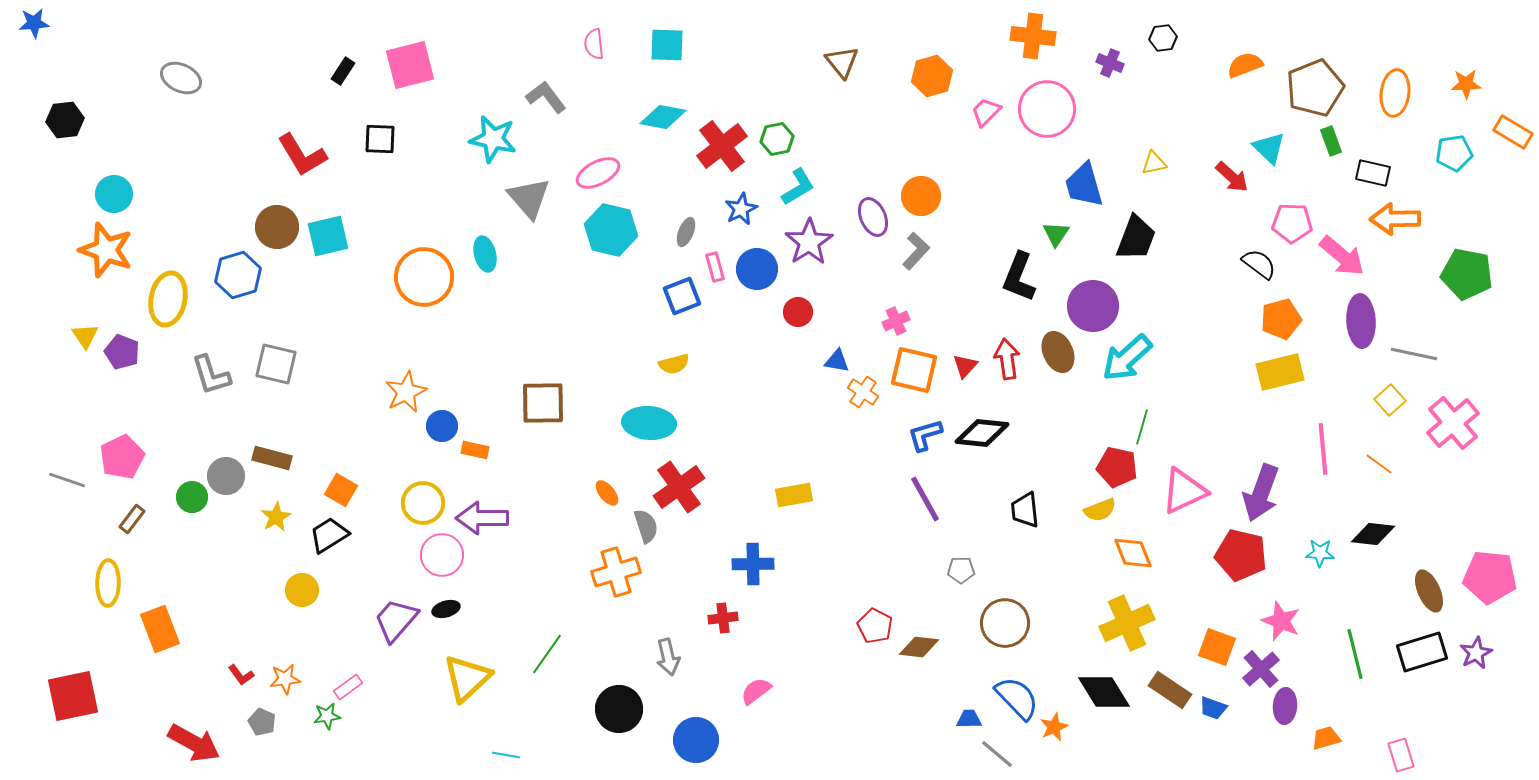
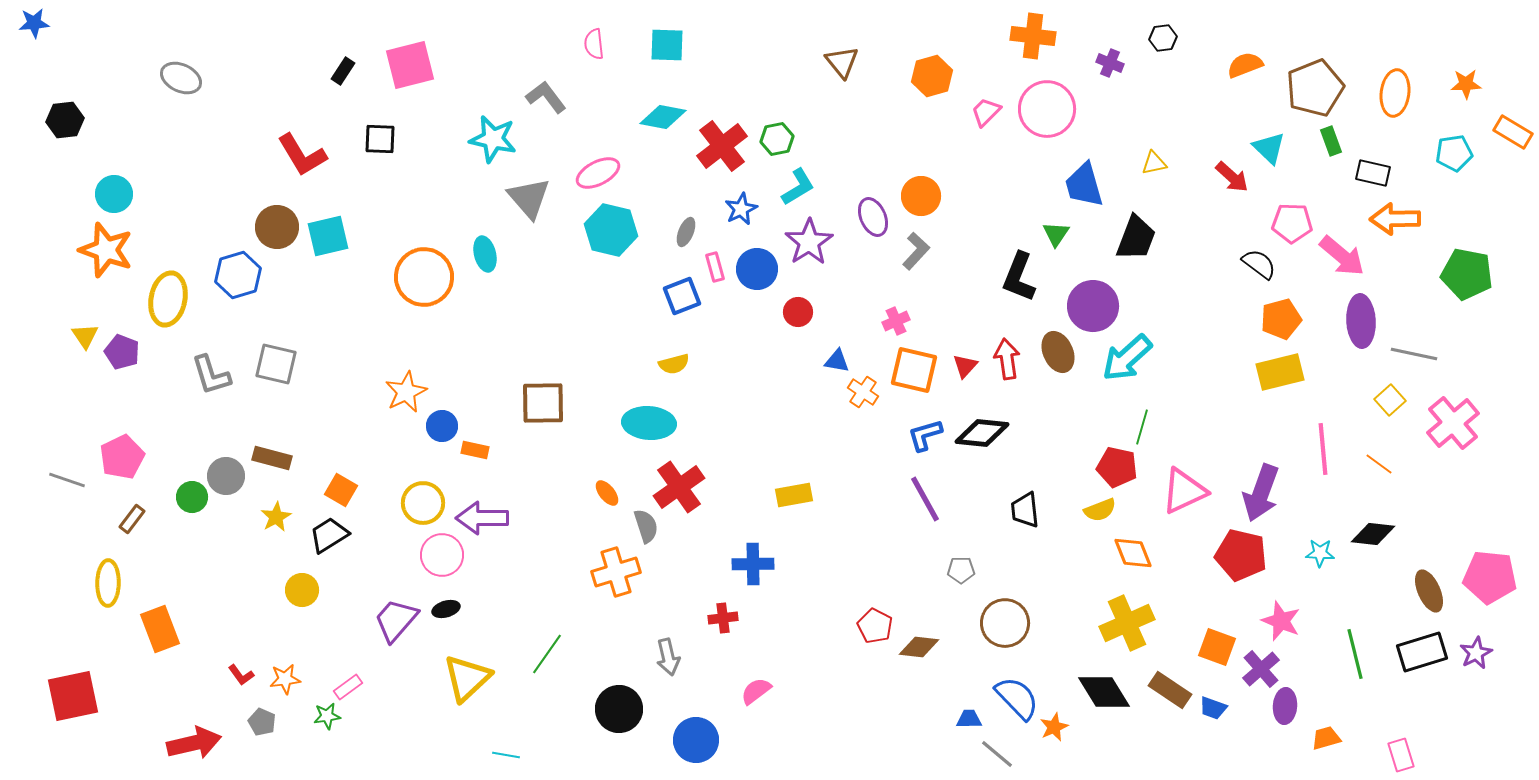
red arrow at (194, 743): rotated 42 degrees counterclockwise
